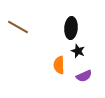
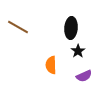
black star: rotated 16 degrees clockwise
orange semicircle: moved 8 px left
